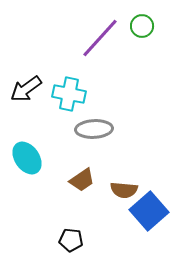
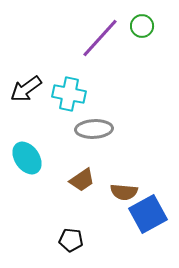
brown semicircle: moved 2 px down
blue square: moved 1 px left, 3 px down; rotated 12 degrees clockwise
